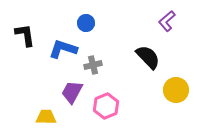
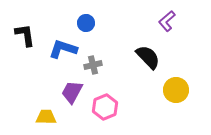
pink hexagon: moved 1 px left, 1 px down
